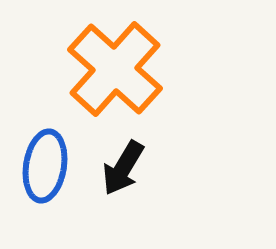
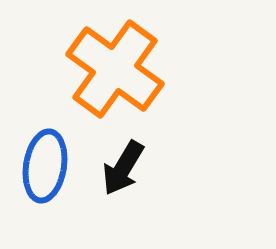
orange cross: rotated 6 degrees counterclockwise
